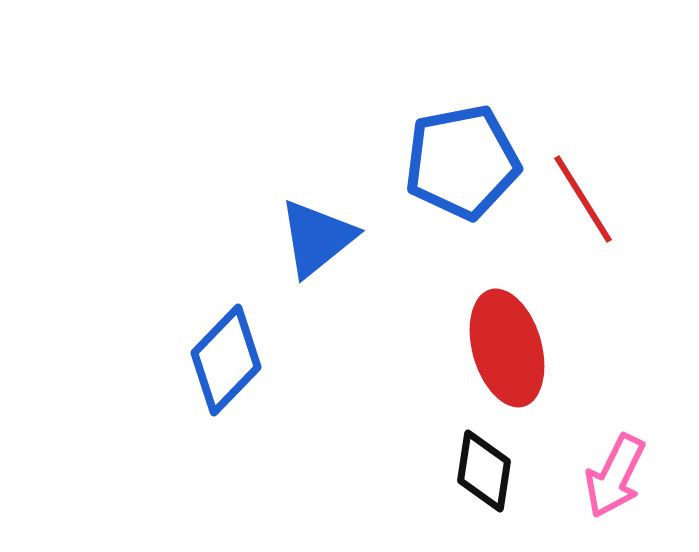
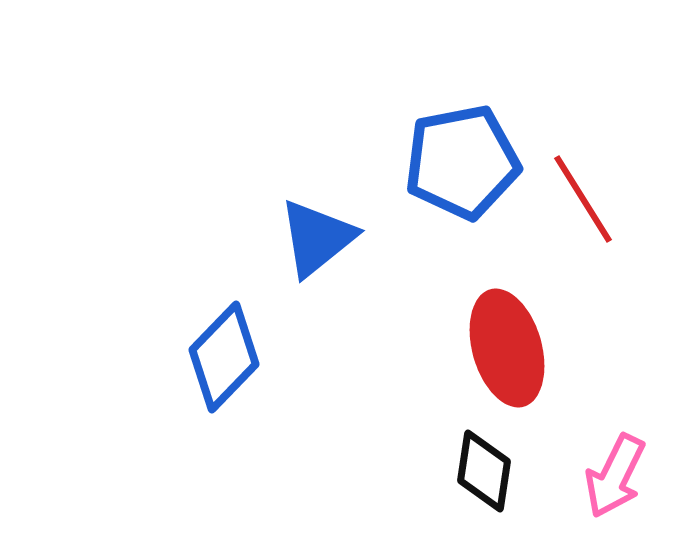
blue diamond: moved 2 px left, 3 px up
